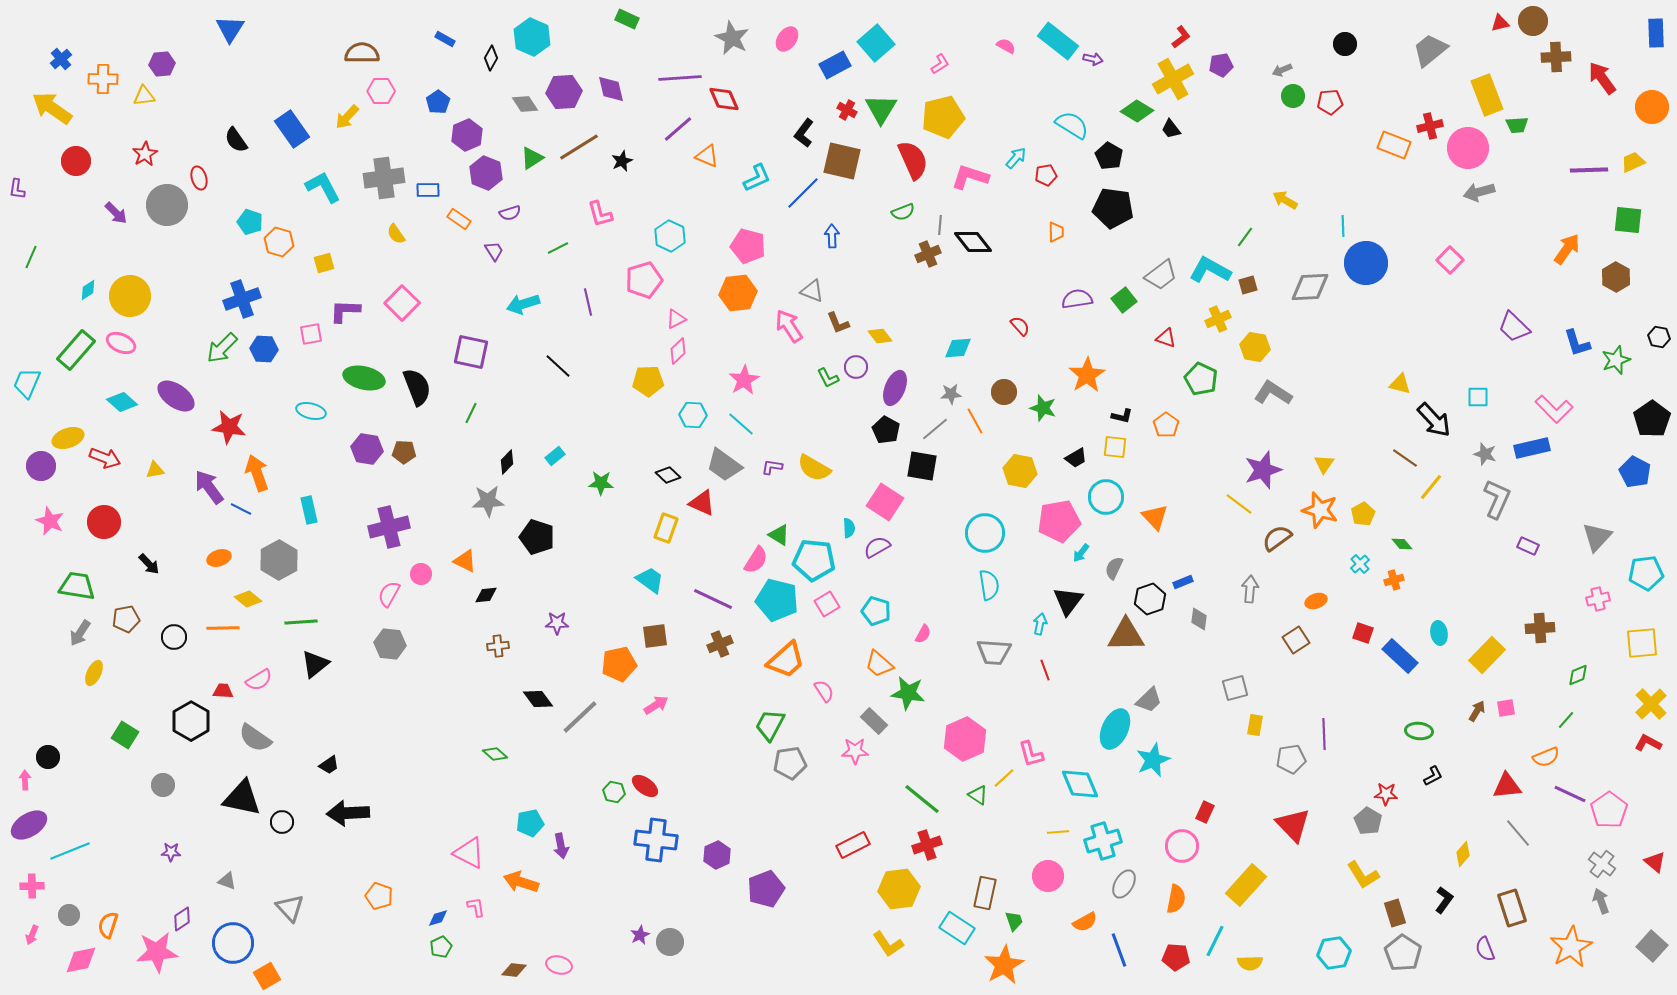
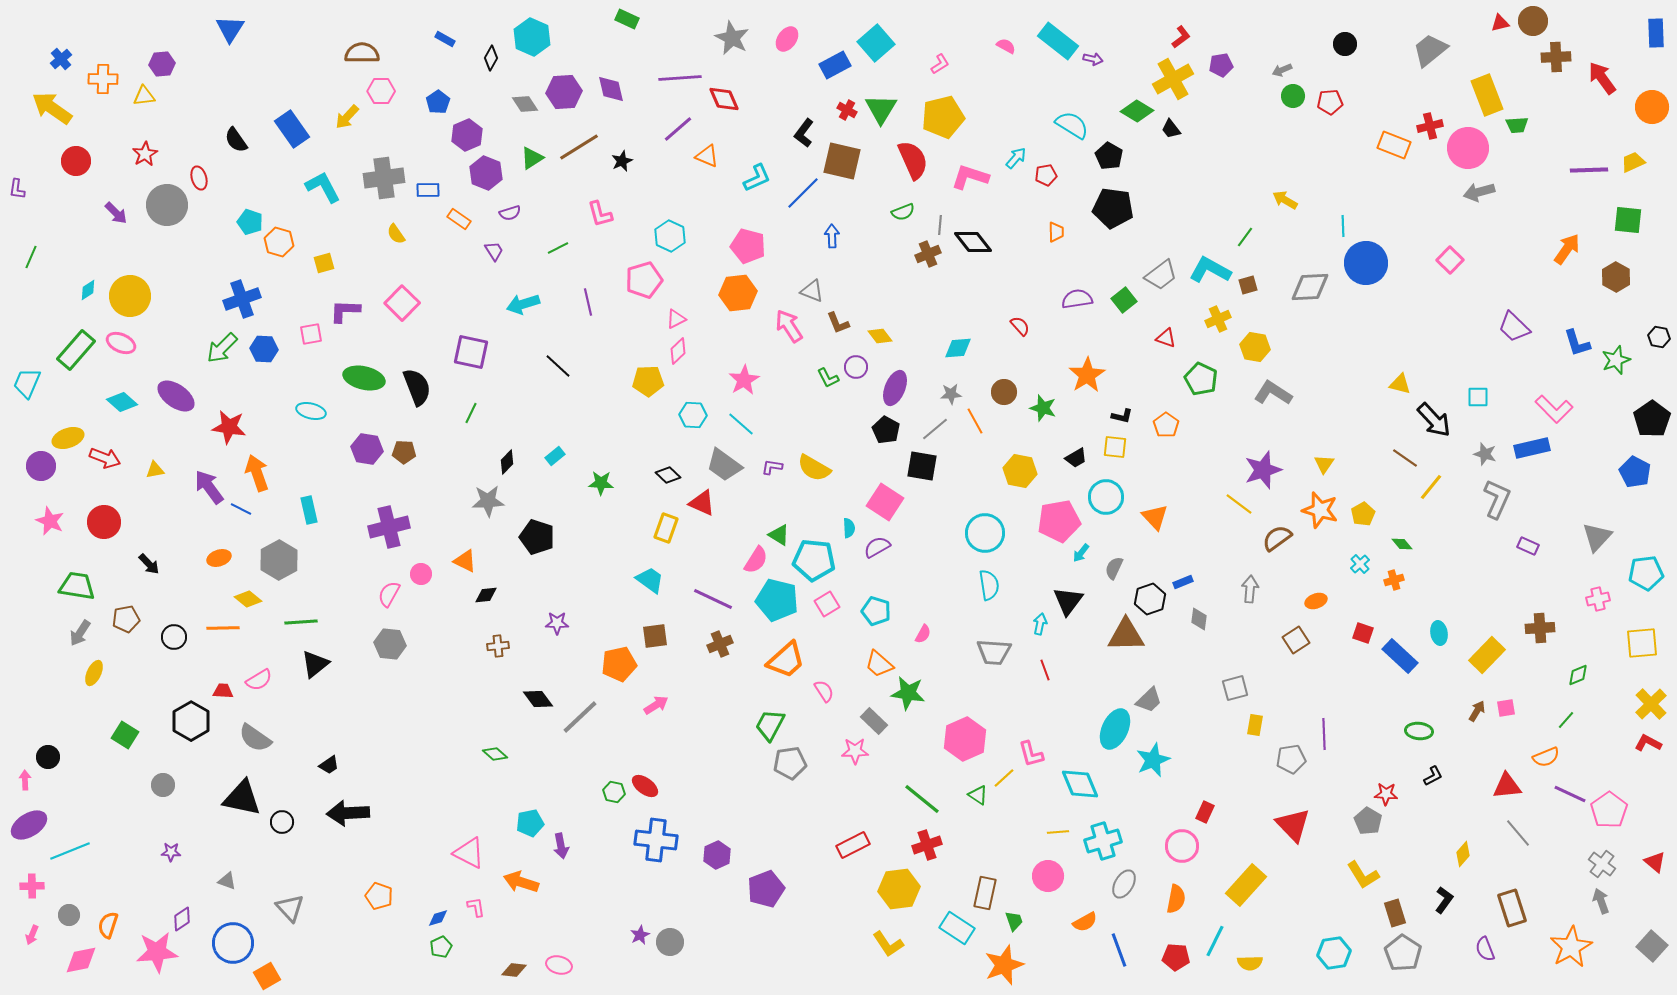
orange star at (1004, 965): rotated 9 degrees clockwise
